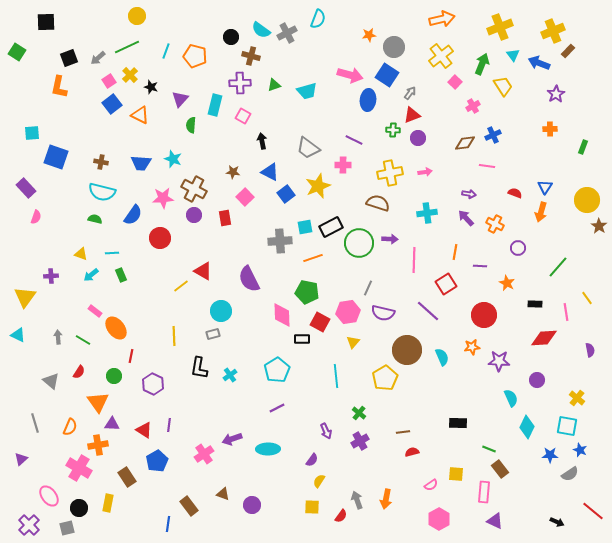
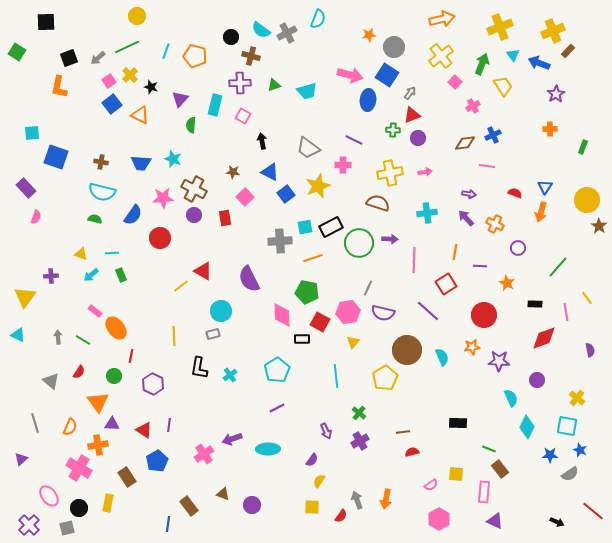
red diamond at (544, 338): rotated 16 degrees counterclockwise
